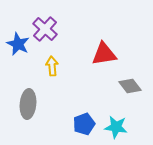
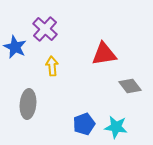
blue star: moved 3 px left, 3 px down
